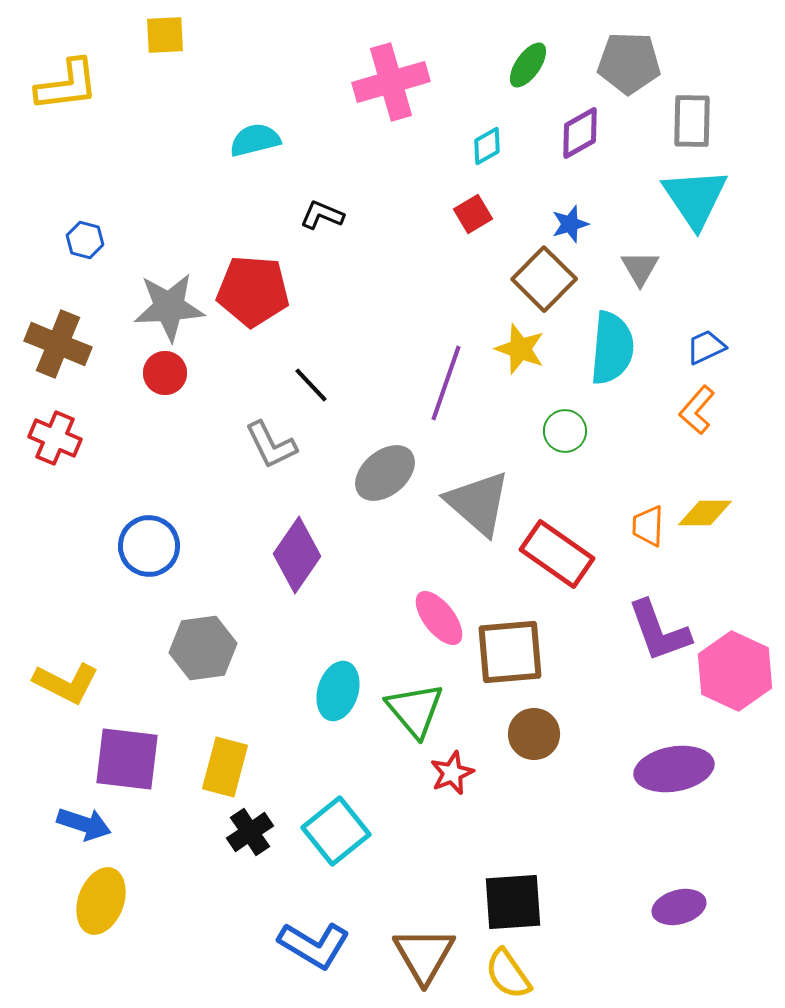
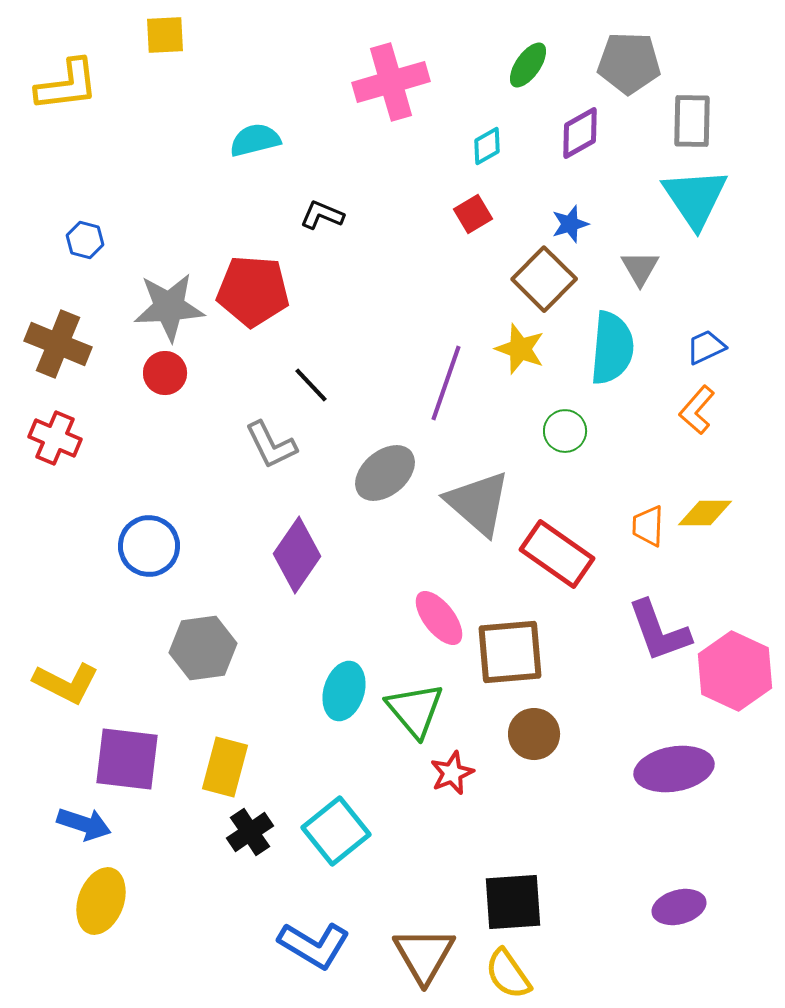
cyan ellipse at (338, 691): moved 6 px right
